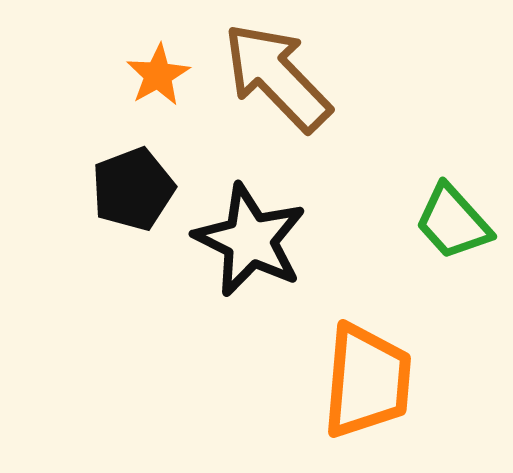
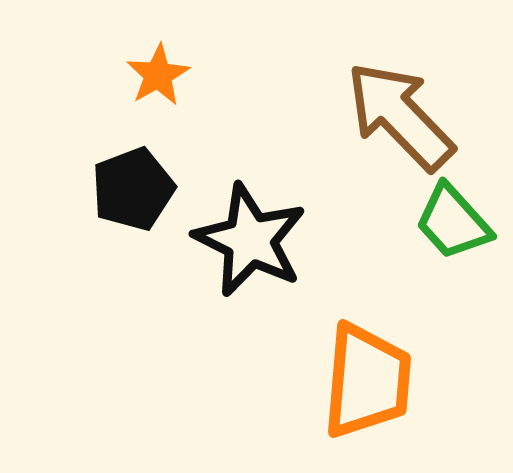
brown arrow: moved 123 px right, 39 px down
